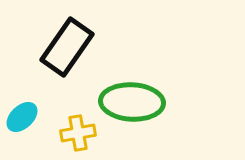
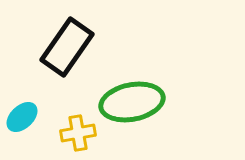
green ellipse: rotated 14 degrees counterclockwise
